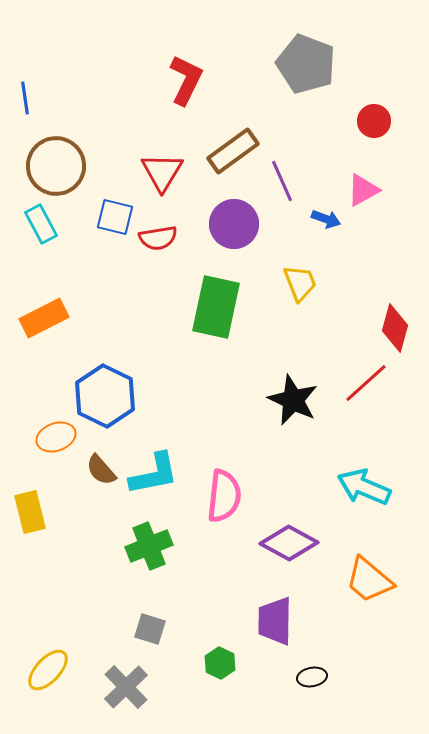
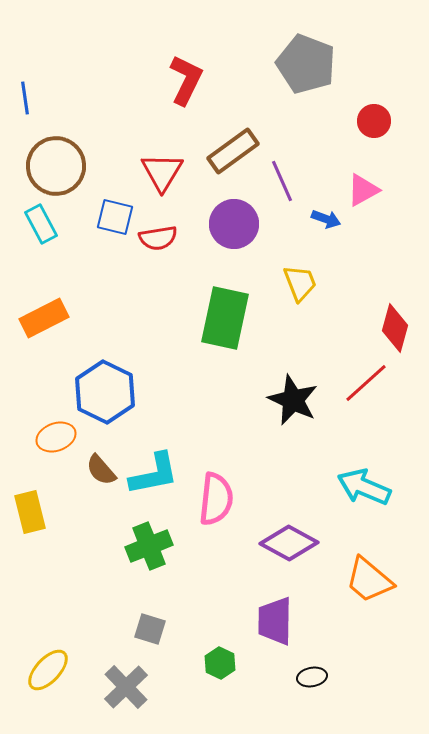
green rectangle: moved 9 px right, 11 px down
blue hexagon: moved 4 px up
pink semicircle: moved 8 px left, 3 px down
